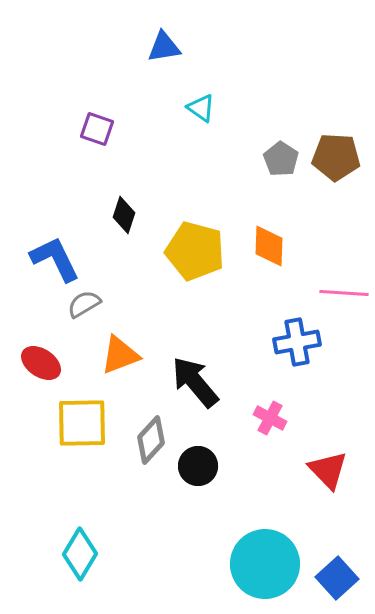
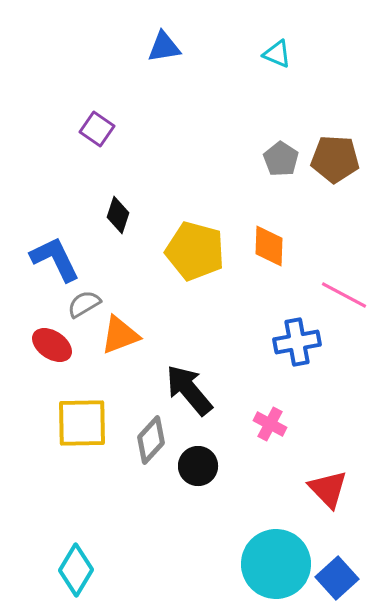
cyan triangle: moved 76 px right, 54 px up; rotated 12 degrees counterclockwise
purple square: rotated 16 degrees clockwise
brown pentagon: moved 1 px left, 2 px down
black diamond: moved 6 px left
pink line: moved 2 px down; rotated 24 degrees clockwise
orange triangle: moved 20 px up
red ellipse: moved 11 px right, 18 px up
black arrow: moved 6 px left, 8 px down
pink cross: moved 6 px down
red triangle: moved 19 px down
cyan diamond: moved 4 px left, 16 px down
cyan circle: moved 11 px right
